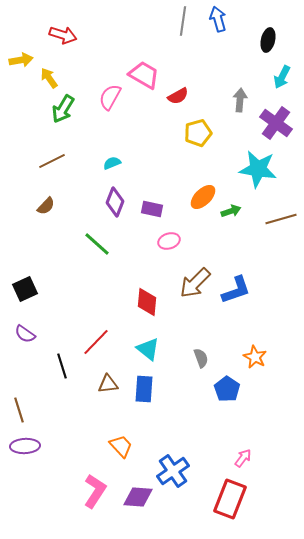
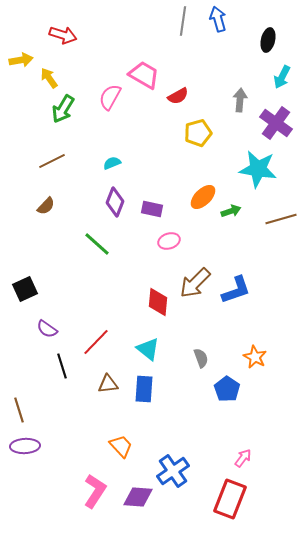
red diamond at (147, 302): moved 11 px right
purple semicircle at (25, 334): moved 22 px right, 5 px up
